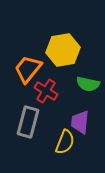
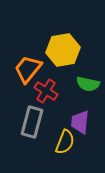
gray rectangle: moved 4 px right
